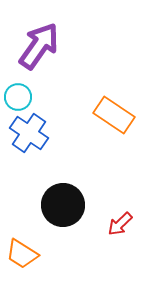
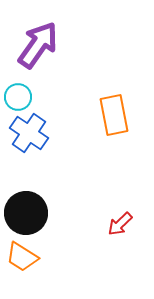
purple arrow: moved 1 px left, 1 px up
orange rectangle: rotated 45 degrees clockwise
black circle: moved 37 px left, 8 px down
orange trapezoid: moved 3 px down
